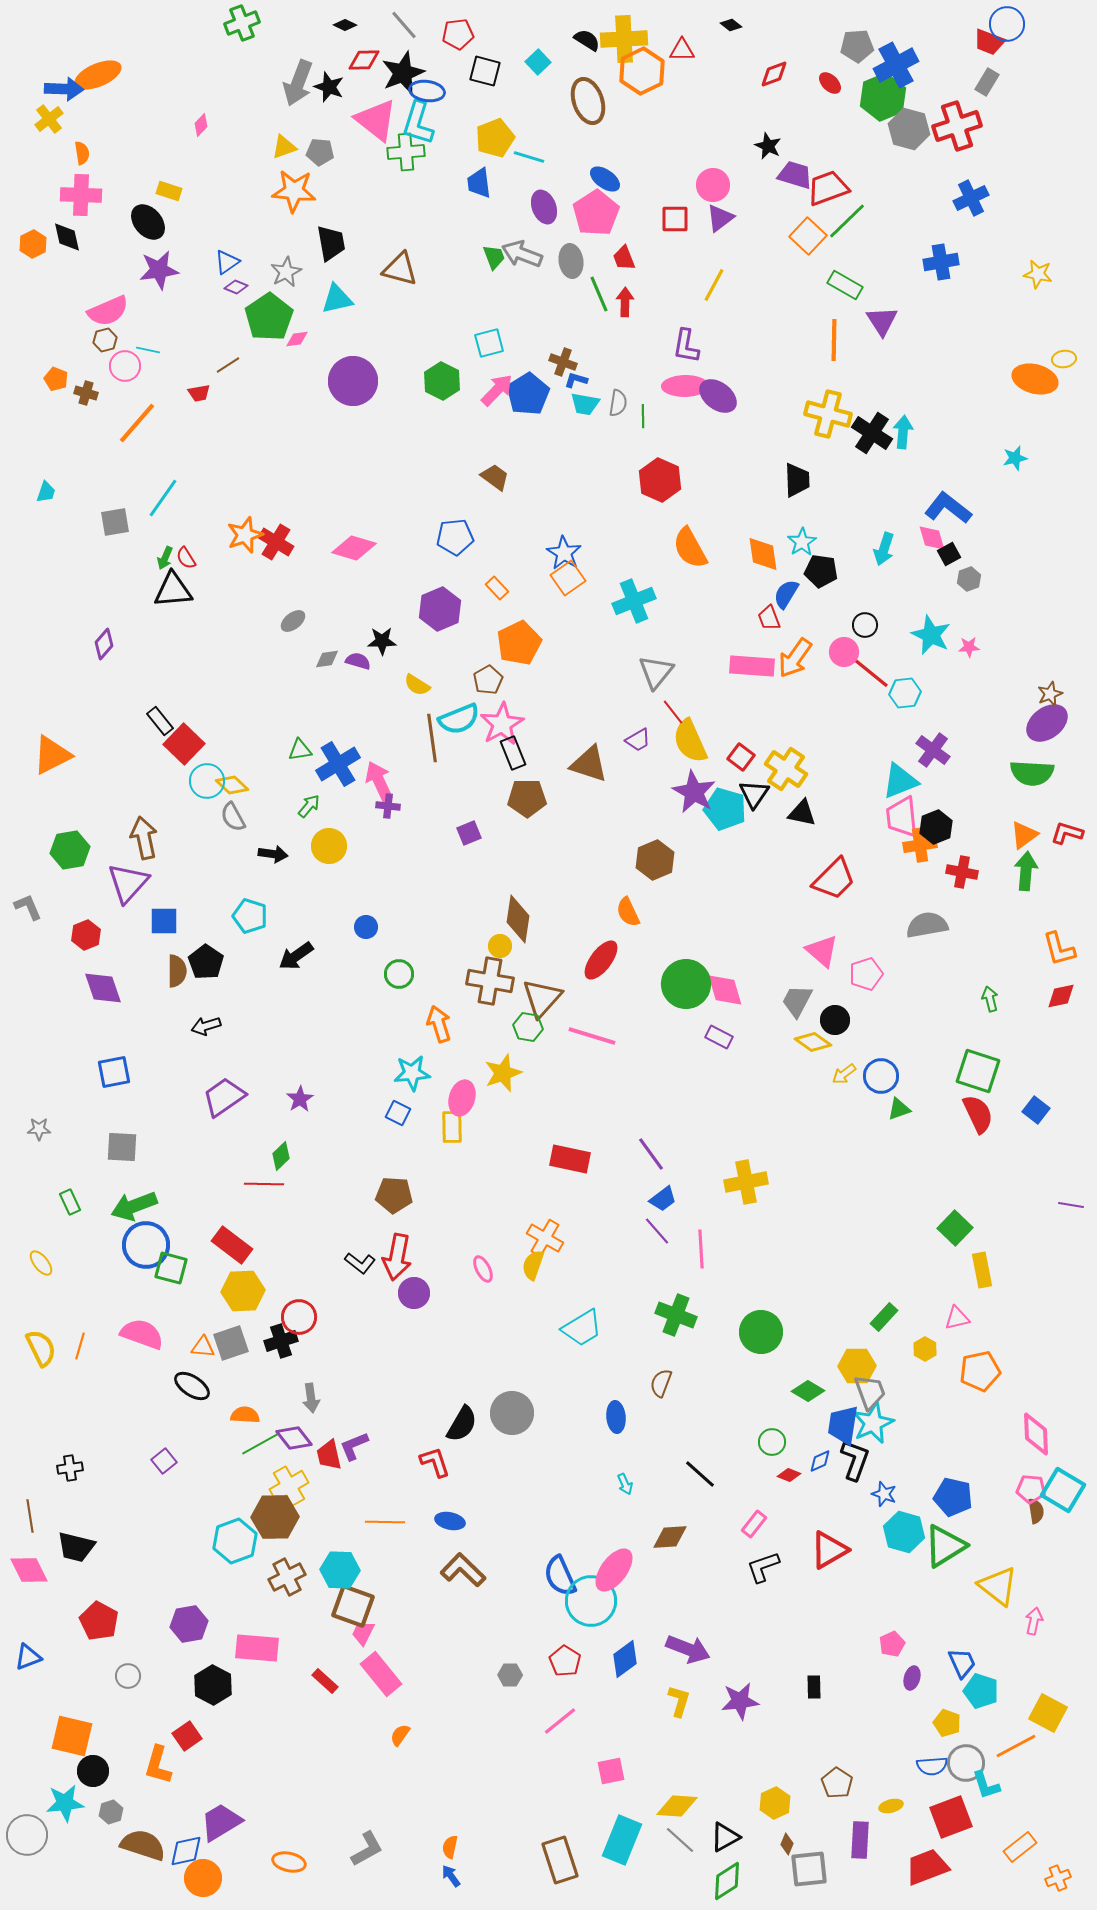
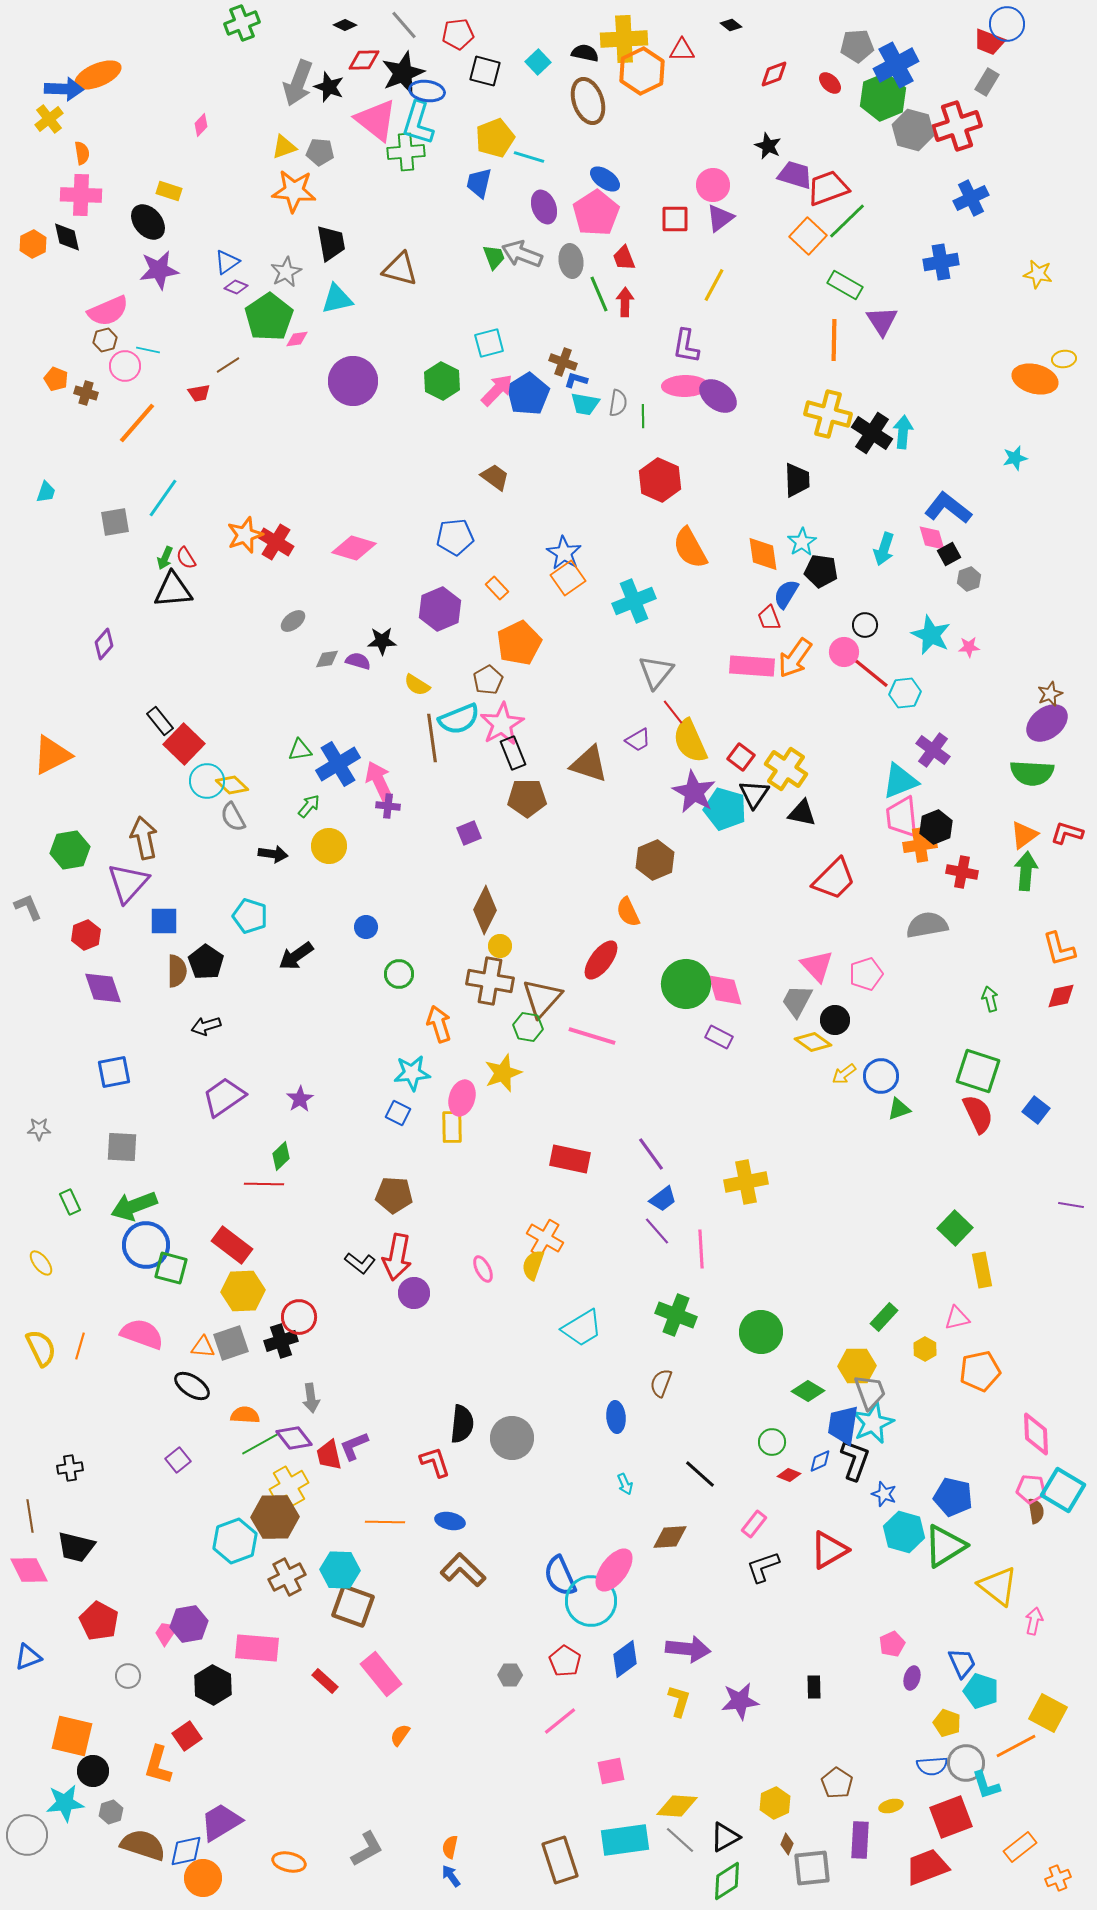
black semicircle at (587, 40): moved 2 px left, 13 px down; rotated 20 degrees counterclockwise
gray hexagon at (909, 129): moved 4 px right, 1 px down
blue trapezoid at (479, 183): rotated 20 degrees clockwise
brown diamond at (518, 919): moved 33 px left, 9 px up; rotated 18 degrees clockwise
pink triangle at (822, 951): moved 5 px left, 15 px down; rotated 6 degrees clockwise
gray circle at (512, 1413): moved 25 px down
black semicircle at (462, 1424): rotated 24 degrees counterclockwise
purple square at (164, 1461): moved 14 px right, 1 px up
pink trapezoid at (363, 1633): moved 197 px left; rotated 8 degrees clockwise
purple arrow at (688, 1649): rotated 15 degrees counterclockwise
cyan rectangle at (622, 1840): moved 3 px right; rotated 60 degrees clockwise
gray square at (809, 1869): moved 3 px right, 1 px up
